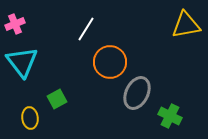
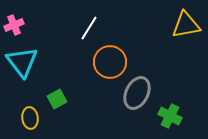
pink cross: moved 1 px left, 1 px down
white line: moved 3 px right, 1 px up
